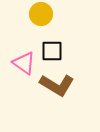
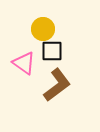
yellow circle: moved 2 px right, 15 px down
brown L-shape: rotated 68 degrees counterclockwise
